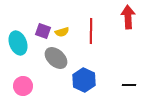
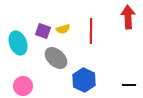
yellow semicircle: moved 1 px right, 3 px up
